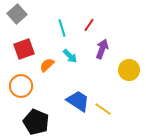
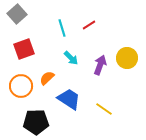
red line: rotated 24 degrees clockwise
purple arrow: moved 2 px left, 16 px down
cyan arrow: moved 1 px right, 2 px down
orange semicircle: moved 13 px down
yellow circle: moved 2 px left, 12 px up
blue trapezoid: moved 9 px left, 2 px up
yellow line: moved 1 px right
black pentagon: rotated 25 degrees counterclockwise
